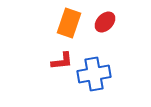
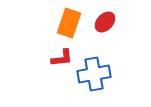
red L-shape: moved 3 px up
